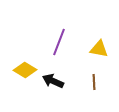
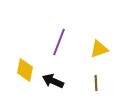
yellow triangle: rotated 30 degrees counterclockwise
yellow diamond: rotated 70 degrees clockwise
brown line: moved 2 px right, 1 px down
